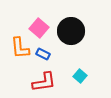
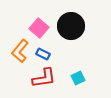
black circle: moved 5 px up
orange L-shape: moved 3 px down; rotated 45 degrees clockwise
cyan square: moved 2 px left, 2 px down; rotated 24 degrees clockwise
red L-shape: moved 4 px up
